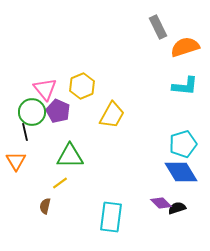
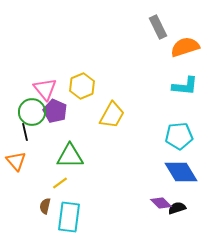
purple pentagon: moved 3 px left
cyan pentagon: moved 4 px left, 8 px up; rotated 12 degrees clockwise
orange triangle: rotated 10 degrees counterclockwise
cyan rectangle: moved 42 px left
